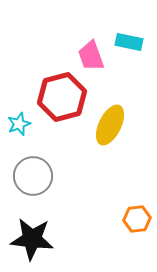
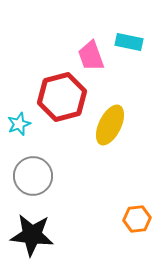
black star: moved 4 px up
